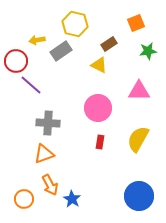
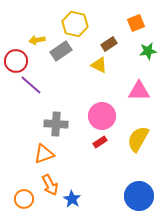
pink circle: moved 4 px right, 8 px down
gray cross: moved 8 px right, 1 px down
red rectangle: rotated 48 degrees clockwise
